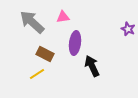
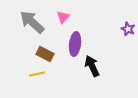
pink triangle: rotated 40 degrees counterclockwise
purple ellipse: moved 1 px down
yellow line: rotated 21 degrees clockwise
